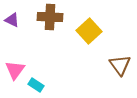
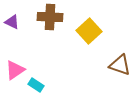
purple triangle: moved 2 px down
brown triangle: rotated 35 degrees counterclockwise
pink triangle: rotated 20 degrees clockwise
